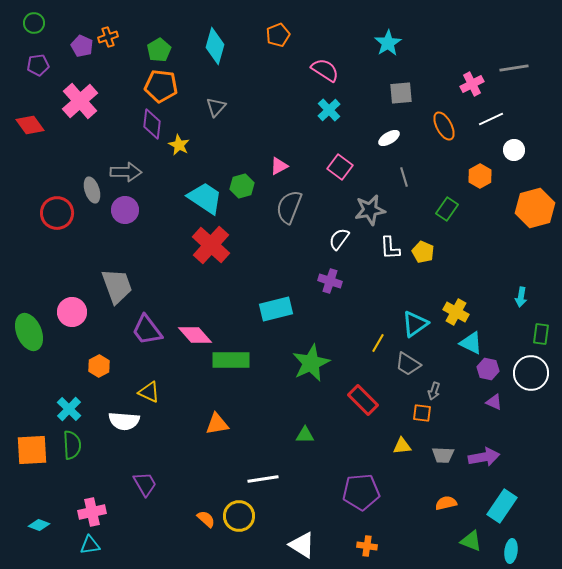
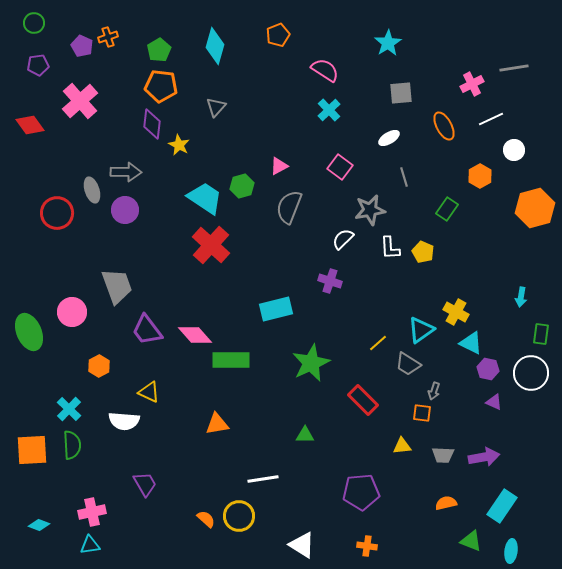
white semicircle at (339, 239): moved 4 px right; rotated 10 degrees clockwise
cyan triangle at (415, 324): moved 6 px right, 6 px down
yellow line at (378, 343): rotated 18 degrees clockwise
